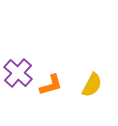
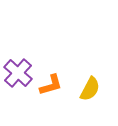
yellow semicircle: moved 2 px left, 4 px down
